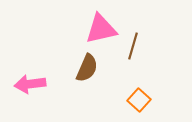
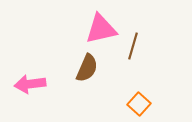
orange square: moved 4 px down
